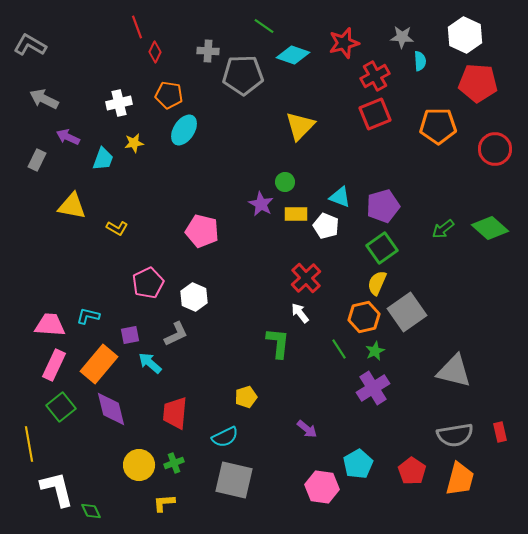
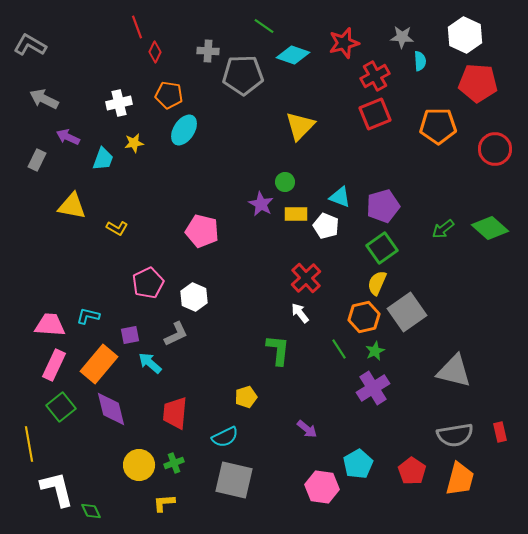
green L-shape at (278, 343): moved 7 px down
